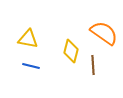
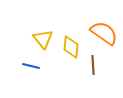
yellow triangle: moved 15 px right; rotated 40 degrees clockwise
yellow diamond: moved 4 px up; rotated 10 degrees counterclockwise
